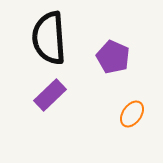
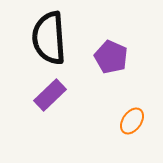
purple pentagon: moved 2 px left
orange ellipse: moved 7 px down
